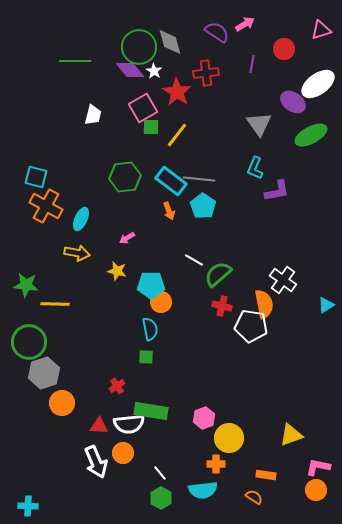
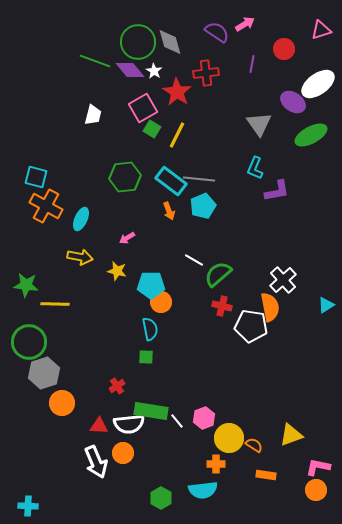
green circle at (139, 47): moved 1 px left, 5 px up
green line at (75, 61): moved 20 px right; rotated 20 degrees clockwise
green square at (151, 127): moved 1 px right, 2 px down; rotated 30 degrees clockwise
yellow line at (177, 135): rotated 12 degrees counterclockwise
cyan pentagon at (203, 206): rotated 15 degrees clockwise
yellow arrow at (77, 253): moved 3 px right, 4 px down
white cross at (283, 280): rotated 12 degrees clockwise
orange semicircle at (264, 304): moved 6 px right, 3 px down
white line at (160, 473): moved 17 px right, 52 px up
orange semicircle at (254, 497): moved 52 px up
